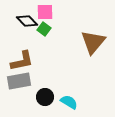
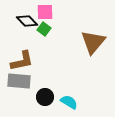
gray rectangle: rotated 15 degrees clockwise
